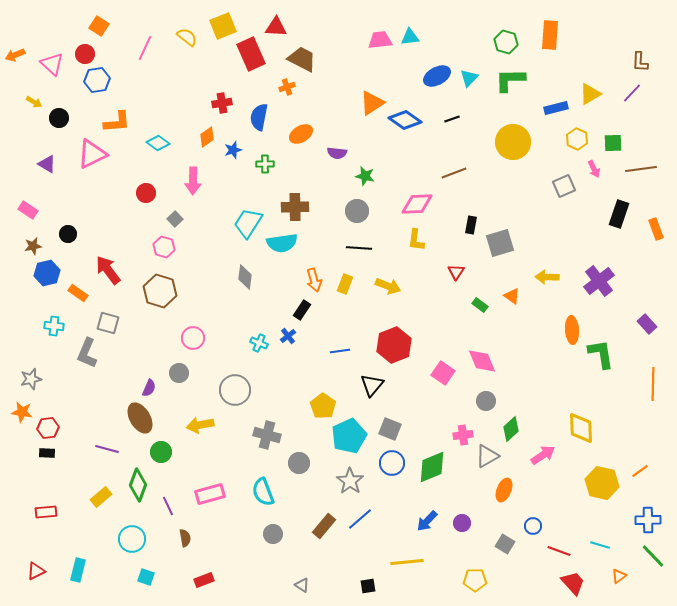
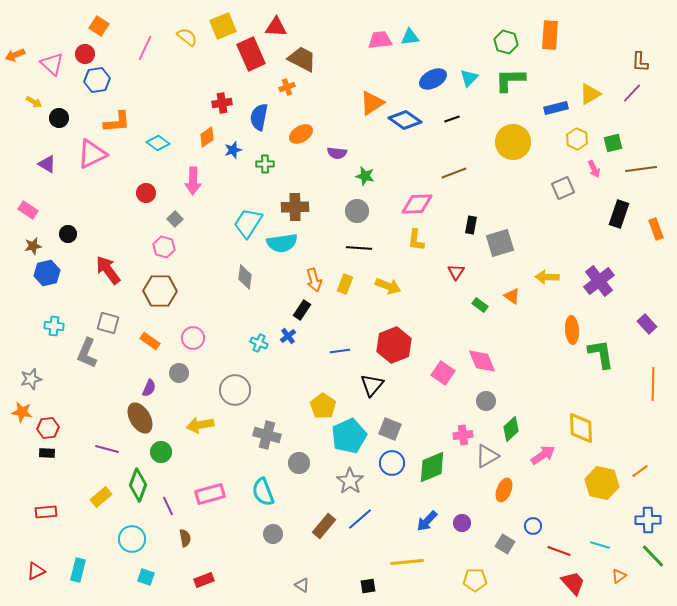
blue ellipse at (437, 76): moved 4 px left, 3 px down
green square at (613, 143): rotated 12 degrees counterclockwise
gray square at (564, 186): moved 1 px left, 2 px down
brown hexagon at (160, 291): rotated 16 degrees counterclockwise
orange rectangle at (78, 293): moved 72 px right, 48 px down
